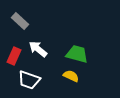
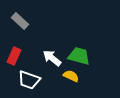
white arrow: moved 14 px right, 9 px down
green trapezoid: moved 2 px right, 2 px down
